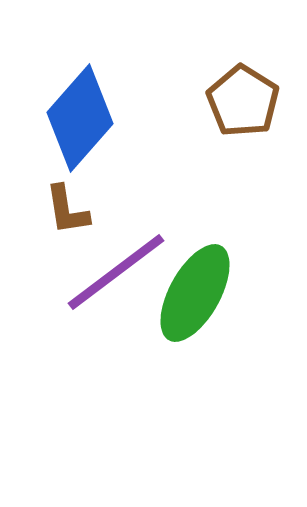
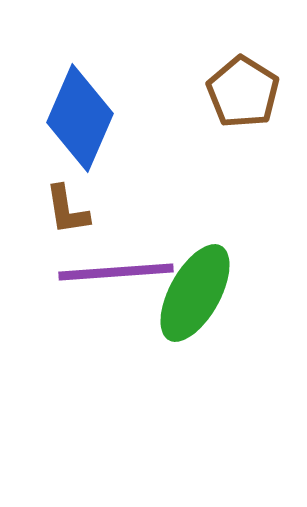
brown pentagon: moved 9 px up
blue diamond: rotated 18 degrees counterclockwise
purple line: rotated 33 degrees clockwise
